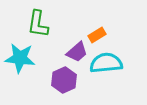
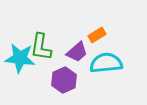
green L-shape: moved 3 px right, 23 px down
